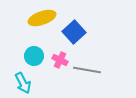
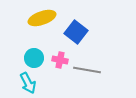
blue square: moved 2 px right; rotated 10 degrees counterclockwise
cyan circle: moved 2 px down
pink cross: rotated 14 degrees counterclockwise
cyan arrow: moved 5 px right
